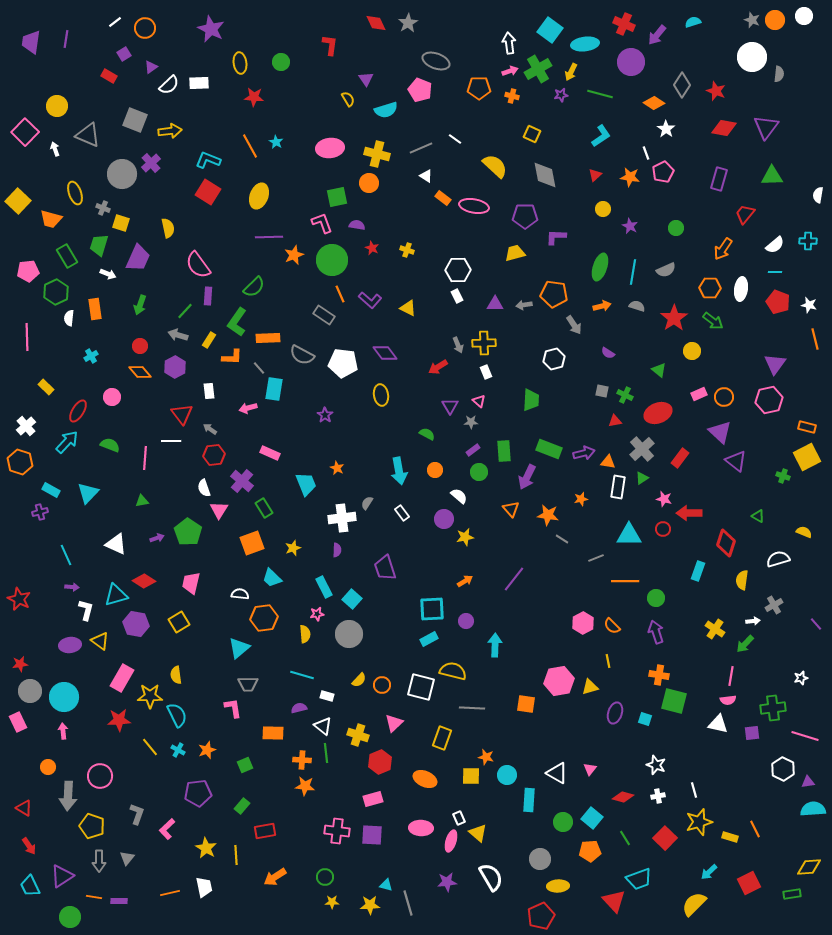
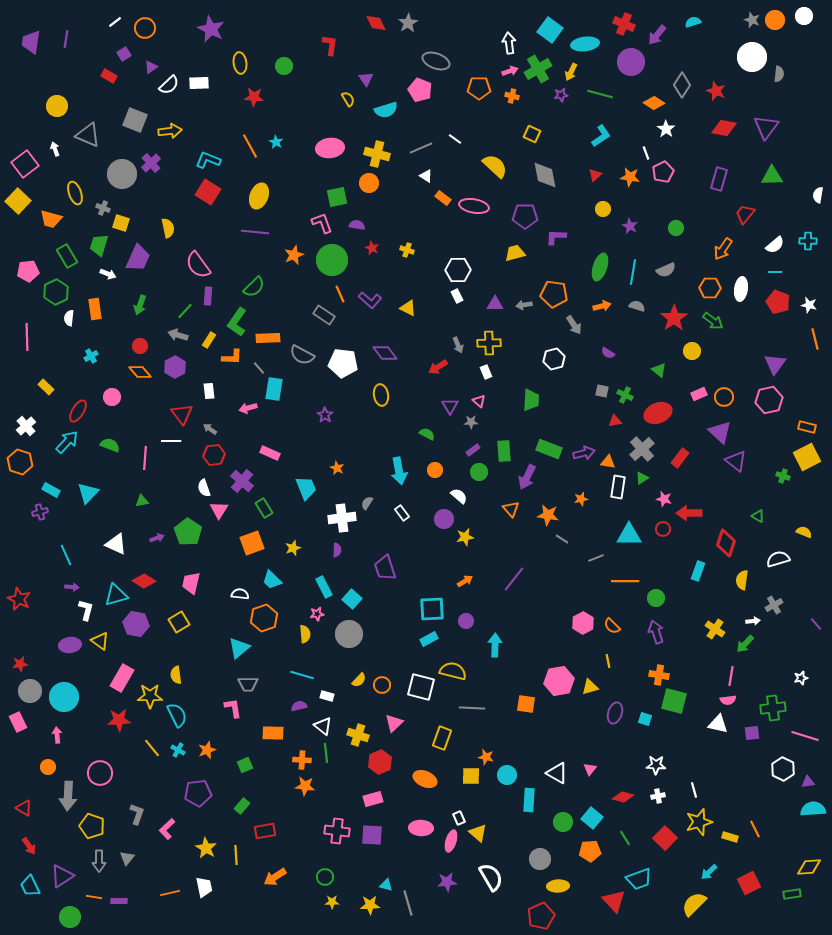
green circle at (281, 62): moved 3 px right, 4 px down
pink square at (25, 132): moved 32 px down; rotated 8 degrees clockwise
purple line at (269, 237): moved 14 px left, 5 px up; rotated 8 degrees clockwise
yellow cross at (484, 343): moved 5 px right
cyan trapezoid at (306, 484): moved 4 px down
cyan trapezoid at (272, 578): moved 2 px down
orange hexagon at (264, 618): rotated 12 degrees counterclockwise
purple semicircle at (299, 708): moved 2 px up
pink arrow at (63, 731): moved 6 px left, 4 px down
yellow line at (150, 747): moved 2 px right, 1 px down
white star at (656, 765): rotated 18 degrees counterclockwise
pink circle at (100, 776): moved 3 px up
